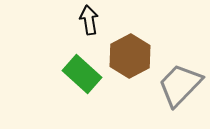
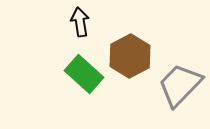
black arrow: moved 9 px left, 2 px down
green rectangle: moved 2 px right
